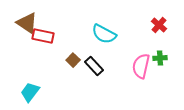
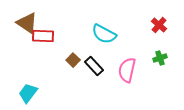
red rectangle: rotated 10 degrees counterclockwise
green cross: rotated 16 degrees counterclockwise
pink semicircle: moved 14 px left, 4 px down
cyan trapezoid: moved 2 px left, 1 px down
